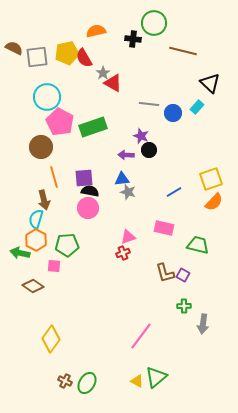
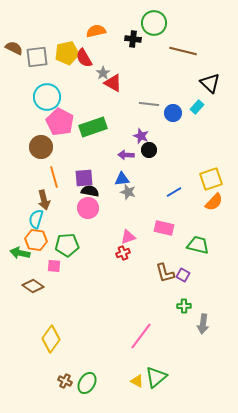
orange hexagon at (36, 240): rotated 20 degrees counterclockwise
